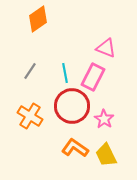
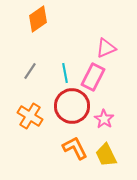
pink triangle: rotated 45 degrees counterclockwise
orange L-shape: rotated 28 degrees clockwise
